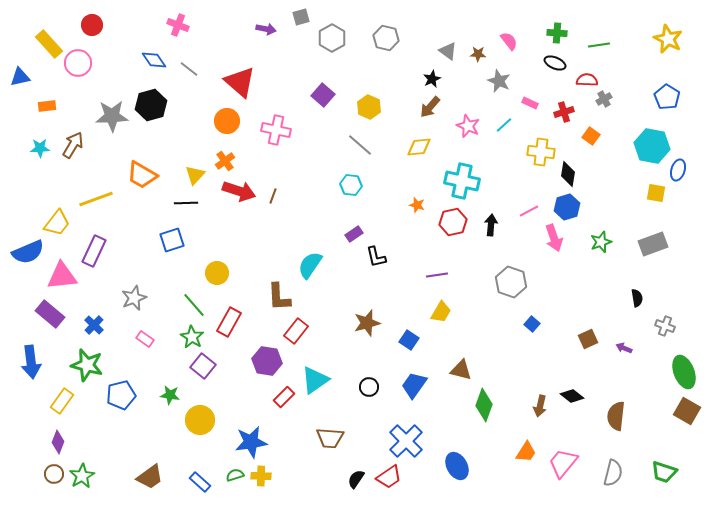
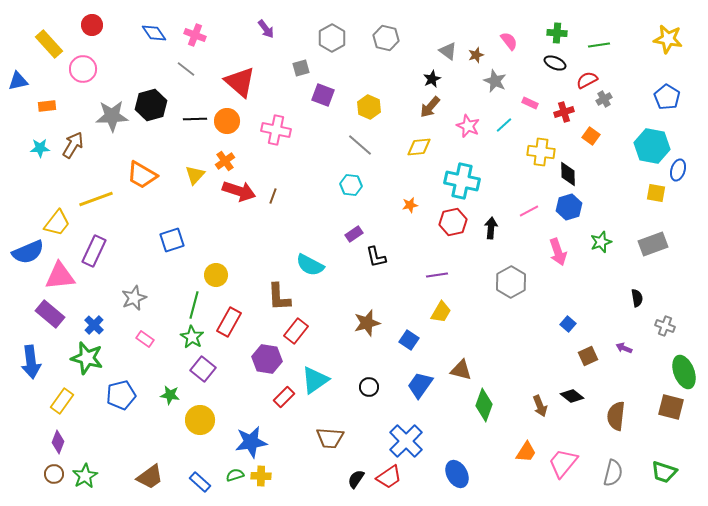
gray square at (301, 17): moved 51 px down
pink cross at (178, 25): moved 17 px right, 10 px down
purple arrow at (266, 29): rotated 42 degrees clockwise
yellow star at (668, 39): rotated 16 degrees counterclockwise
brown star at (478, 54): moved 2 px left, 1 px down; rotated 21 degrees counterclockwise
blue diamond at (154, 60): moved 27 px up
pink circle at (78, 63): moved 5 px right, 6 px down
gray line at (189, 69): moved 3 px left
blue triangle at (20, 77): moved 2 px left, 4 px down
red semicircle at (587, 80): rotated 30 degrees counterclockwise
gray star at (499, 81): moved 4 px left
purple square at (323, 95): rotated 20 degrees counterclockwise
black diamond at (568, 174): rotated 10 degrees counterclockwise
black line at (186, 203): moved 9 px right, 84 px up
orange star at (417, 205): moved 7 px left; rotated 28 degrees counterclockwise
blue hexagon at (567, 207): moved 2 px right
black arrow at (491, 225): moved 3 px down
pink arrow at (554, 238): moved 4 px right, 14 px down
cyan semicircle at (310, 265): rotated 96 degrees counterclockwise
yellow circle at (217, 273): moved 1 px left, 2 px down
pink triangle at (62, 276): moved 2 px left
gray hexagon at (511, 282): rotated 12 degrees clockwise
green line at (194, 305): rotated 56 degrees clockwise
blue square at (532, 324): moved 36 px right
brown square at (588, 339): moved 17 px down
purple hexagon at (267, 361): moved 2 px up
green star at (87, 365): moved 7 px up
purple square at (203, 366): moved 3 px down
blue trapezoid at (414, 385): moved 6 px right
brown arrow at (540, 406): rotated 35 degrees counterclockwise
brown square at (687, 411): moved 16 px left, 4 px up; rotated 16 degrees counterclockwise
blue ellipse at (457, 466): moved 8 px down
green star at (82, 476): moved 3 px right
